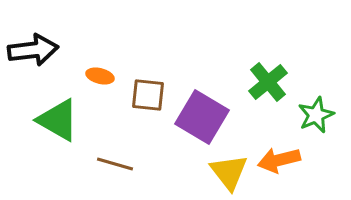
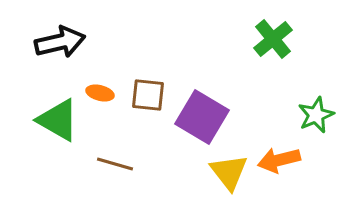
black arrow: moved 27 px right, 8 px up; rotated 6 degrees counterclockwise
orange ellipse: moved 17 px down
green cross: moved 5 px right, 43 px up
